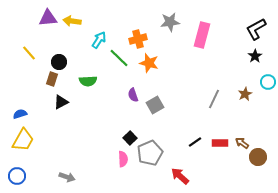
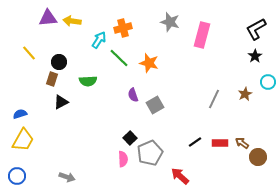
gray star: rotated 24 degrees clockwise
orange cross: moved 15 px left, 11 px up
